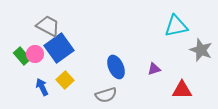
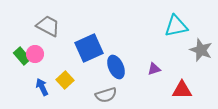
blue square: moved 30 px right; rotated 12 degrees clockwise
